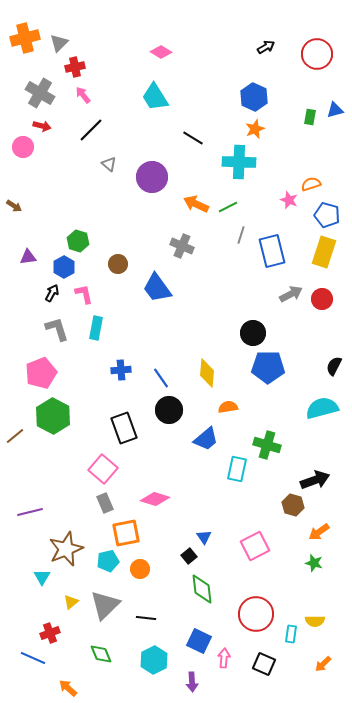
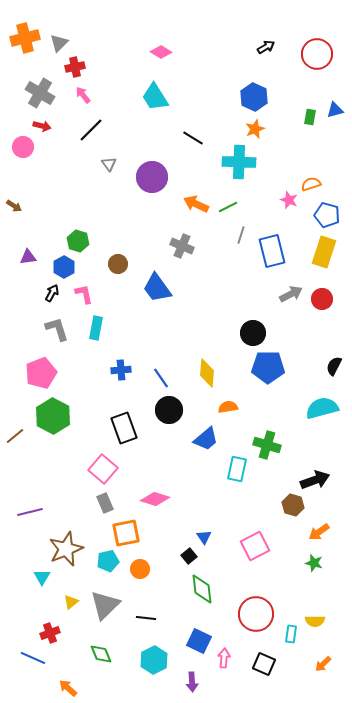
gray triangle at (109, 164): rotated 14 degrees clockwise
